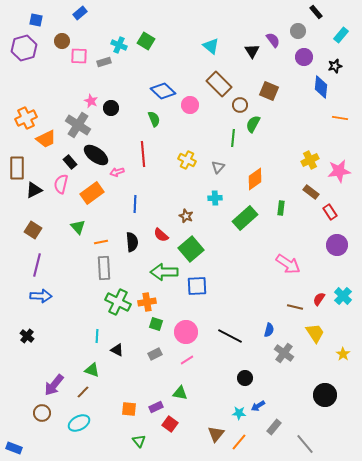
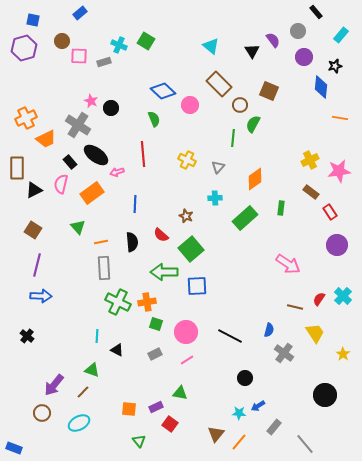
blue square at (36, 20): moved 3 px left
